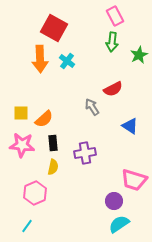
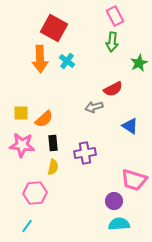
green star: moved 8 px down
gray arrow: moved 2 px right; rotated 72 degrees counterclockwise
pink hexagon: rotated 20 degrees clockwise
cyan semicircle: rotated 30 degrees clockwise
